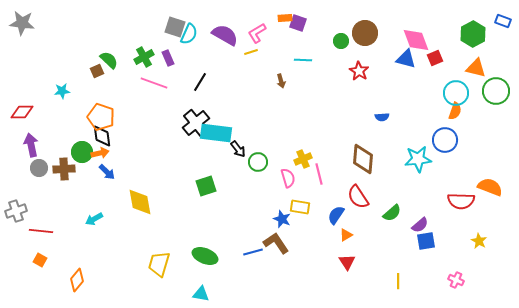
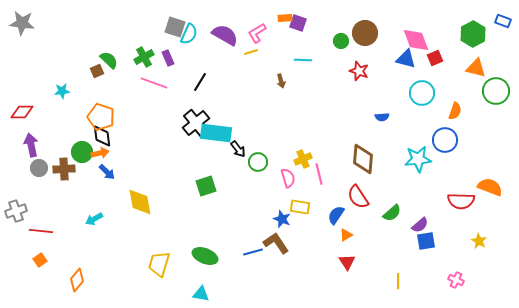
red star at (359, 71): rotated 12 degrees counterclockwise
cyan circle at (456, 93): moved 34 px left
orange square at (40, 260): rotated 24 degrees clockwise
